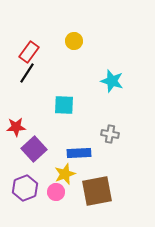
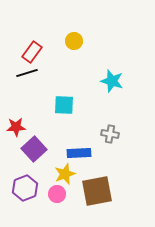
red rectangle: moved 3 px right
black line: rotated 40 degrees clockwise
pink circle: moved 1 px right, 2 px down
